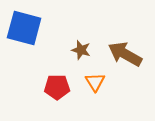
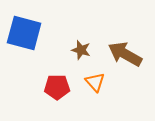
blue square: moved 5 px down
orange triangle: rotated 10 degrees counterclockwise
